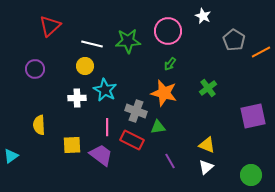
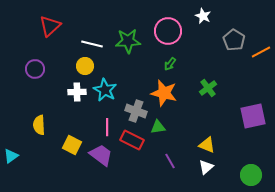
white cross: moved 6 px up
yellow square: rotated 30 degrees clockwise
